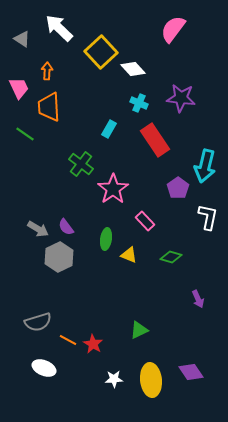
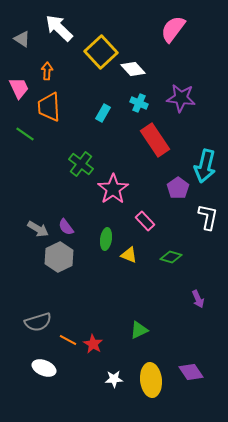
cyan rectangle: moved 6 px left, 16 px up
